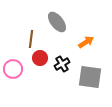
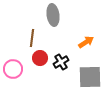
gray ellipse: moved 4 px left, 7 px up; rotated 30 degrees clockwise
brown line: moved 1 px right, 1 px up
black cross: moved 1 px left, 2 px up
gray square: rotated 10 degrees counterclockwise
